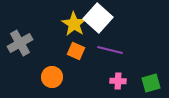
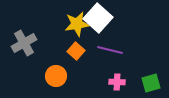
yellow star: moved 3 px right; rotated 30 degrees clockwise
gray cross: moved 4 px right
orange square: rotated 18 degrees clockwise
orange circle: moved 4 px right, 1 px up
pink cross: moved 1 px left, 1 px down
